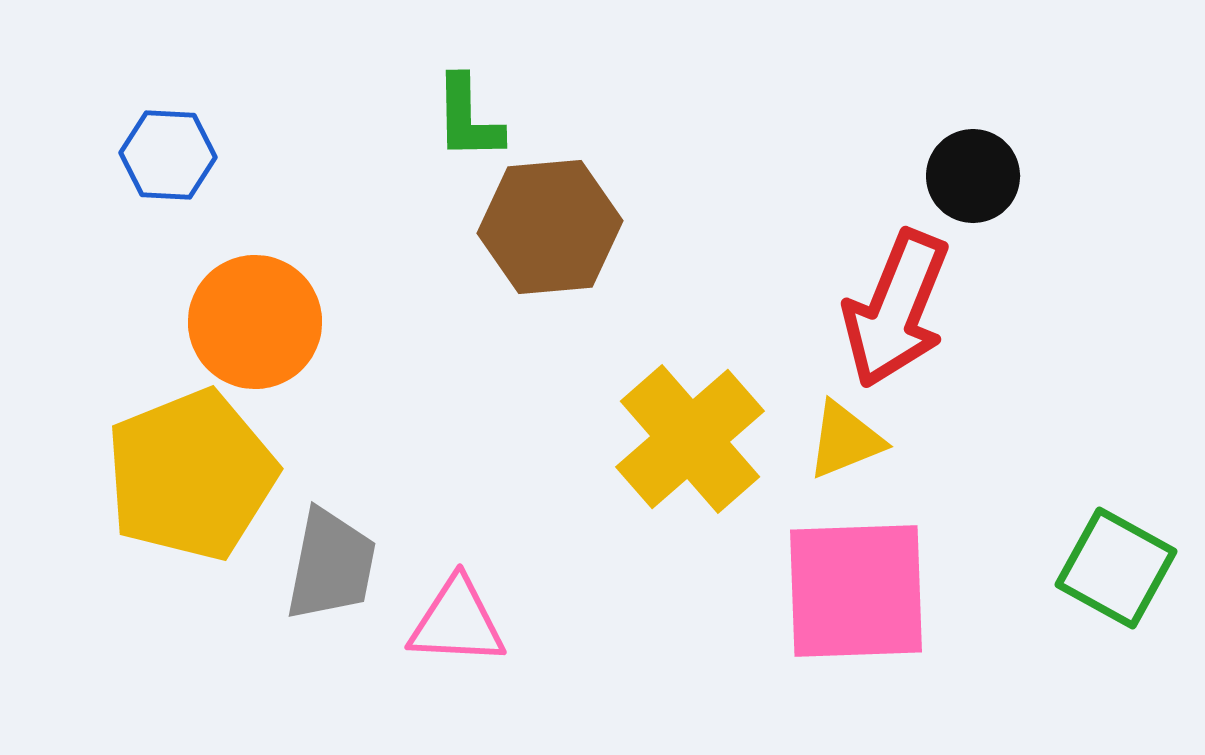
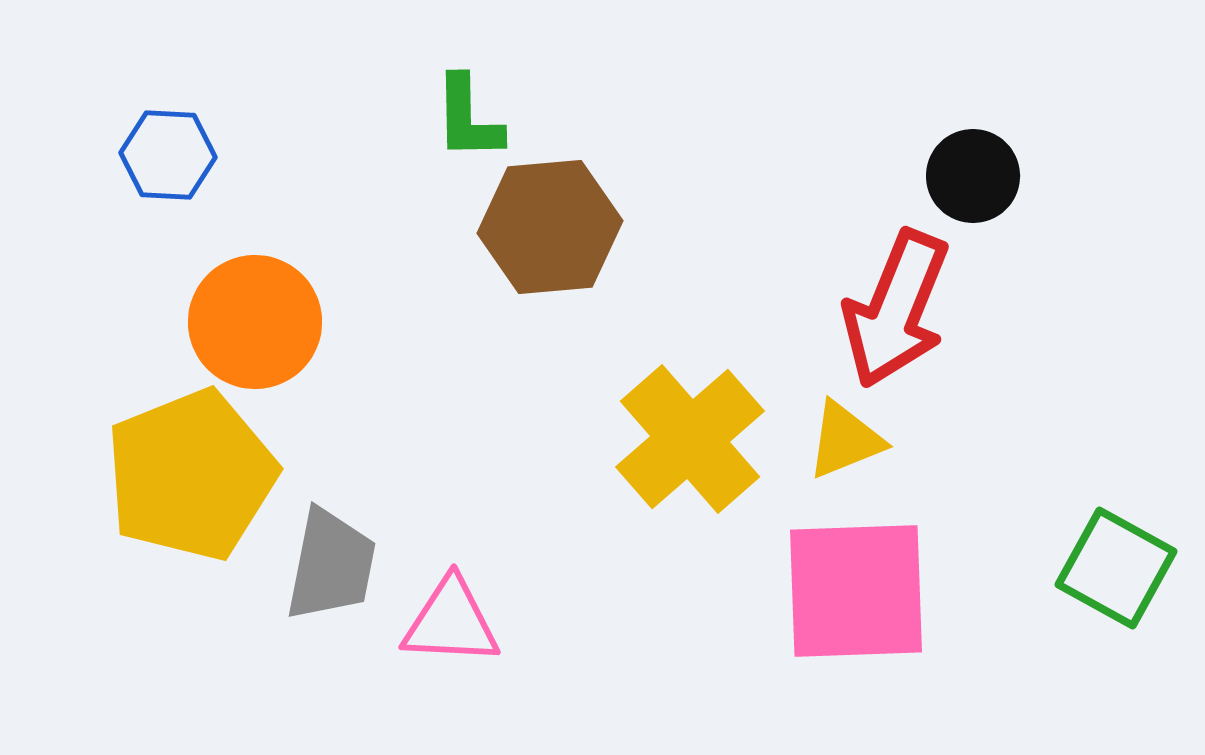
pink triangle: moved 6 px left
